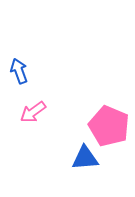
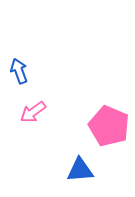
blue triangle: moved 5 px left, 12 px down
